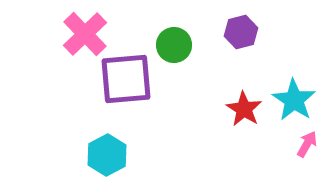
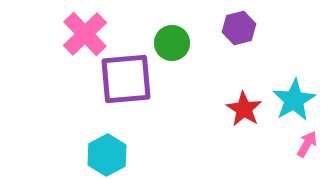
purple hexagon: moved 2 px left, 4 px up
green circle: moved 2 px left, 2 px up
cyan star: rotated 9 degrees clockwise
